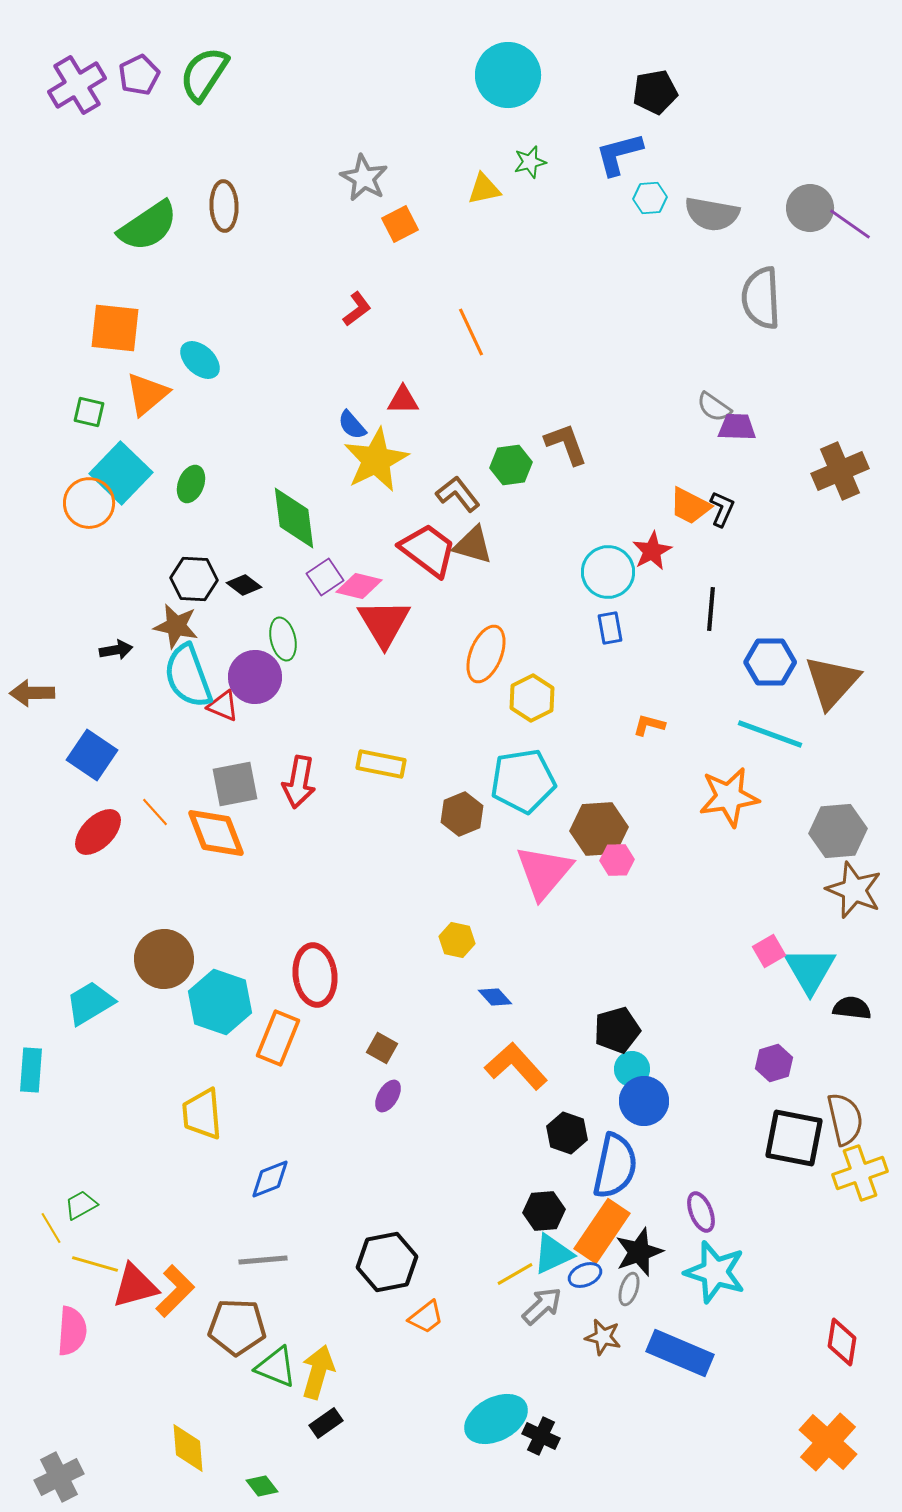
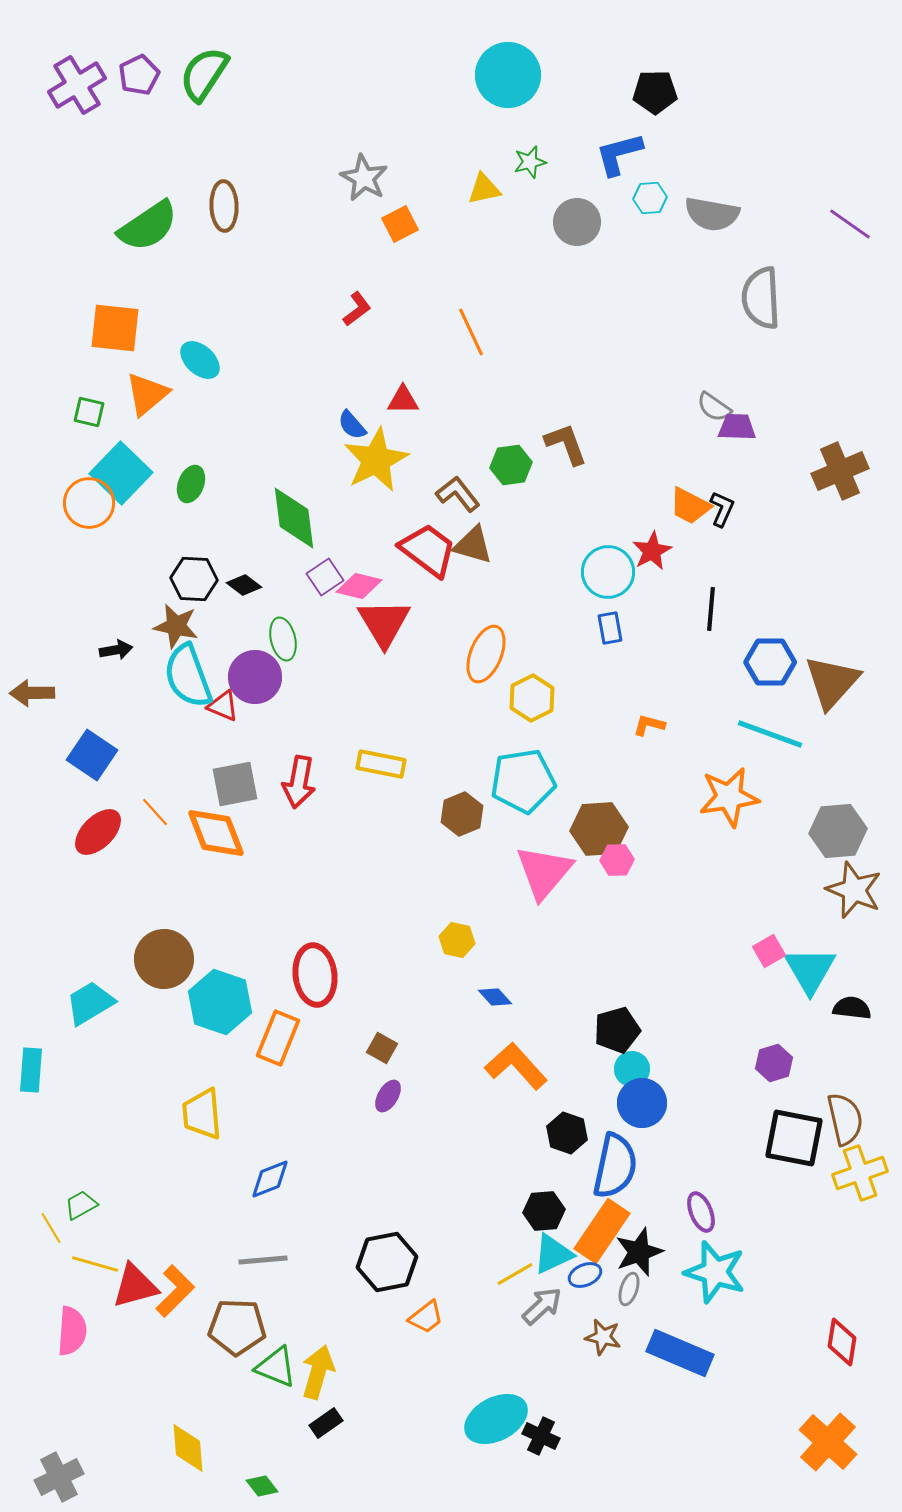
black pentagon at (655, 92): rotated 9 degrees clockwise
gray circle at (810, 208): moved 233 px left, 14 px down
blue circle at (644, 1101): moved 2 px left, 2 px down
